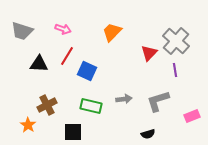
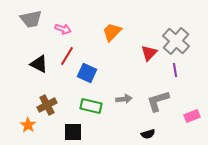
gray trapezoid: moved 9 px right, 12 px up; rotated 30 degrees counterclockwise
black triangle: rotated 24 degrees clockwise
blue square: moved 2 px down
